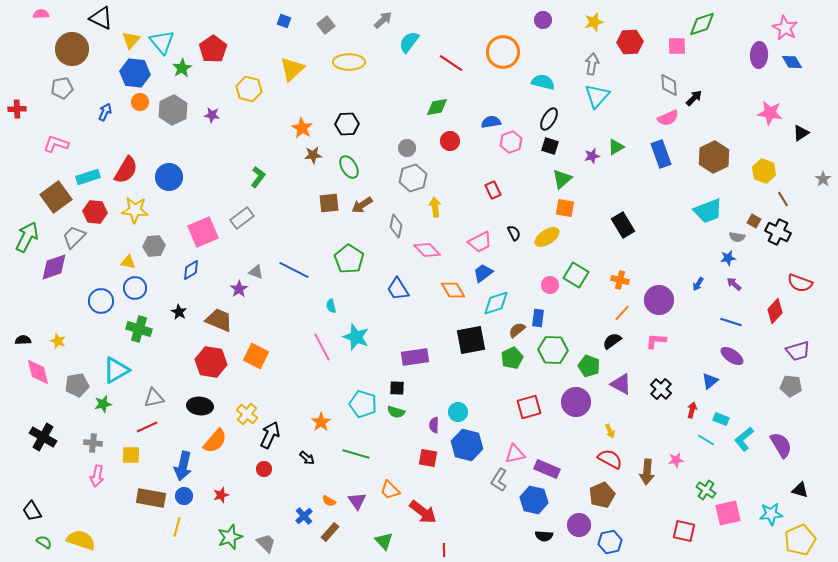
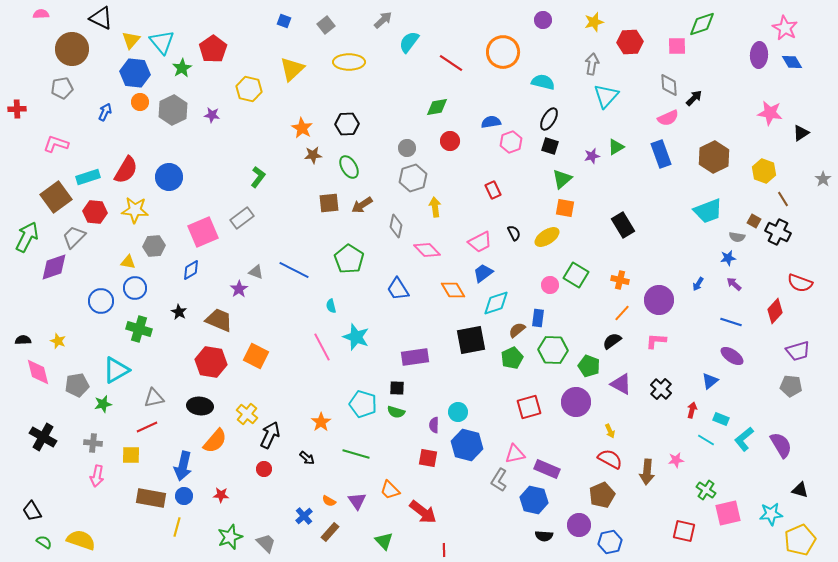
cyan triangle at (597, 96): moved 9 px right
red star at (221, 495): rotated 21 degrees clockwise
